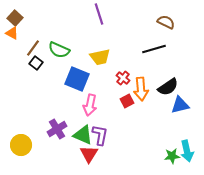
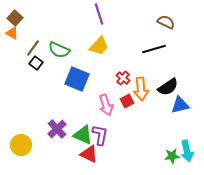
yellow trapezoid: moved 1 px left, 11 px up; rotated 35 degrees counterclockwise
pink arrow: moved 16 px right; rotated 30 degrees counterclockwise
purple cross: rotated 12 degrees counterclockwise
red triangle: rotated 36 degrees counterclockwise
